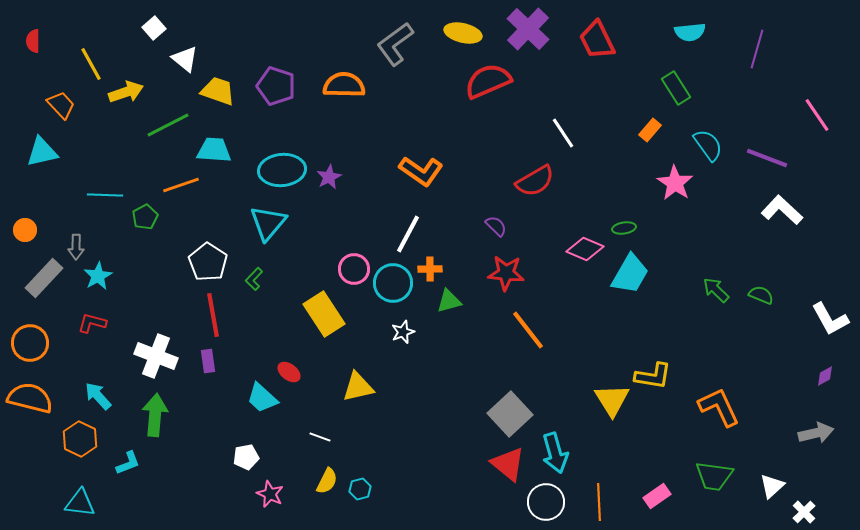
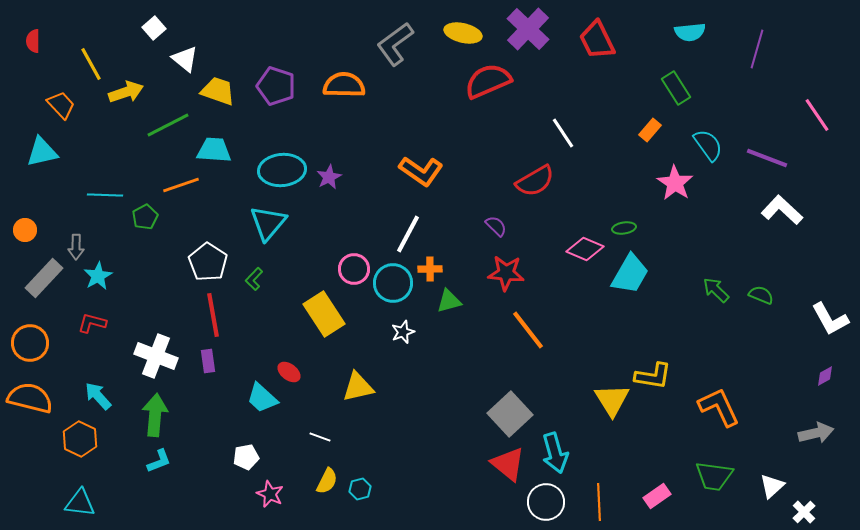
cyan L-shape at (128, 463): moved 31 px right, 2 px up
